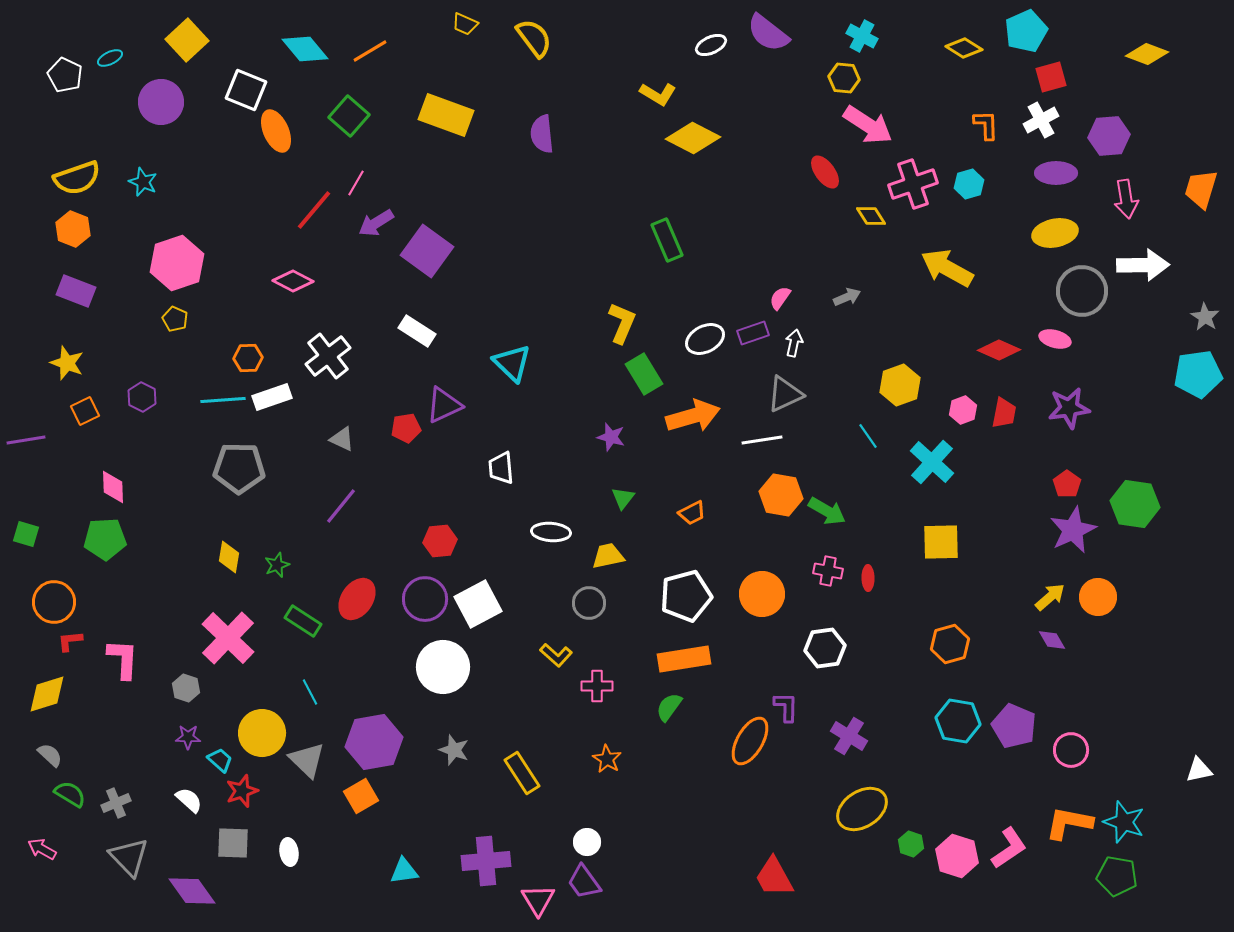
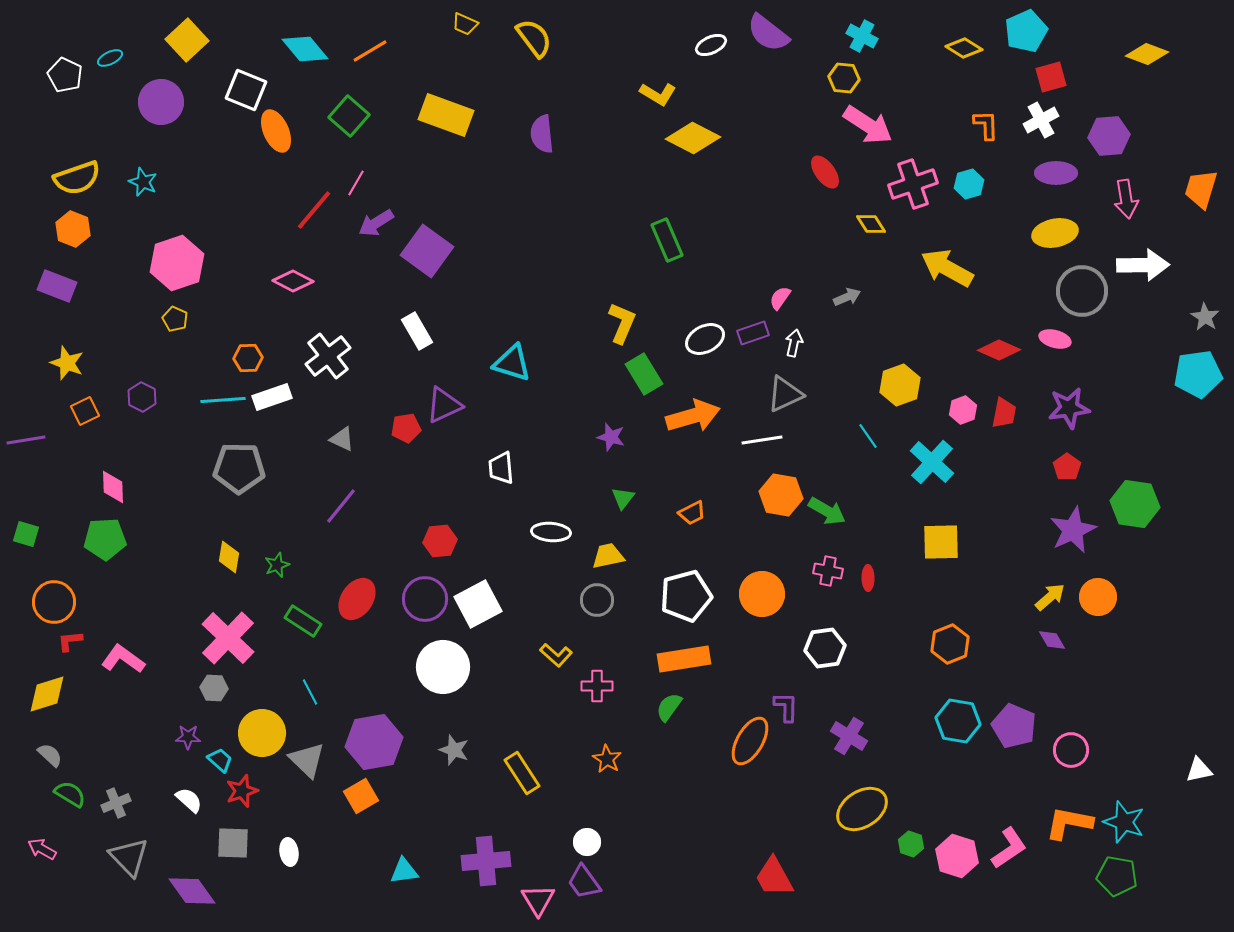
yellow diamond at (871, 216): moved 8 px down
purple rectangle at (76, 291): moved 19 px left, 5 px up
white rectangle at (417, 331): rotated 27 degrees clockwise
cyan triangle at (512, 363): rotated 27 degrees counterclockwise
red pentagon at (1067, 484): moved 17 px up
gray circle at (589, 603): moved 8 px right, 3 px up
orange hexagon at (950, 644): rotated 6 degrees counterclockwise
pink L-shape at (123, 659): rotated 57 degrees counterclockwise
gray hexagon at (186, 688): moved 28 px right; rotated 16 degrees counterclockwise
